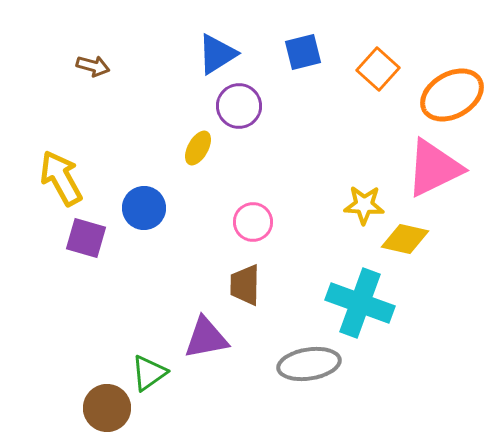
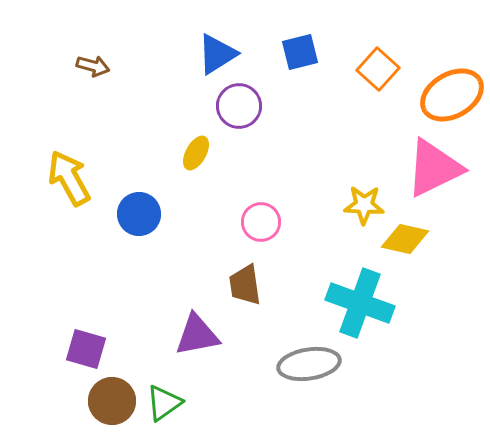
blue square: moved 3 px left
yellow ellipse: moved 2 px left, 5 px down
yellow arrow: moved 8 px right
blue circle: moved 5 px left, 6 px down
pink circle: moved 8 px right
purple square: moved 111 px down
brown trapezoid: rotated 9 degrees counterclockwise
purple triangle: moved 9 px left, 3 px up
green triangle: moved 15 px right, 30 px down
brown circle: moved 5 px right, 7 px up
